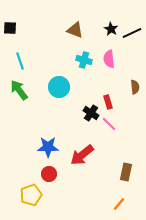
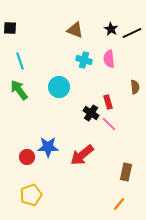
red circle: moved 22 px left, 17 px up
